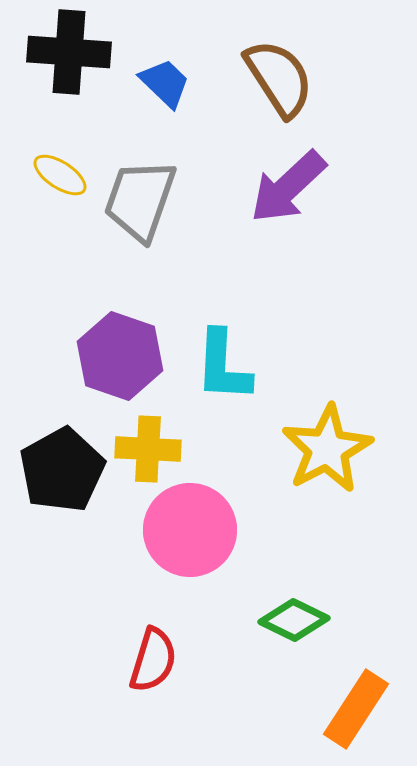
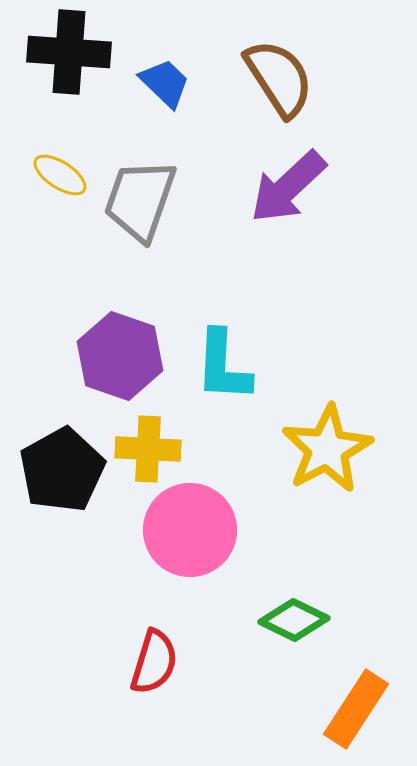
red semicircle: moved 1 px right, 2 px down
